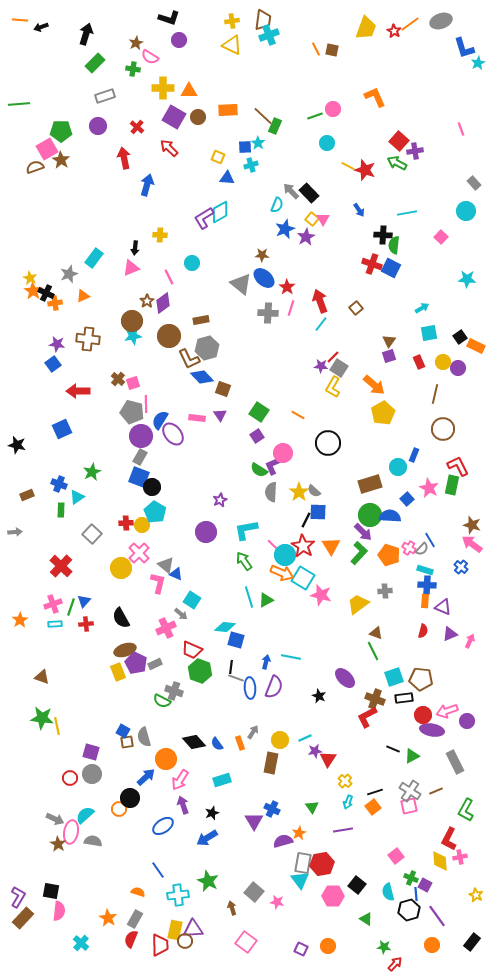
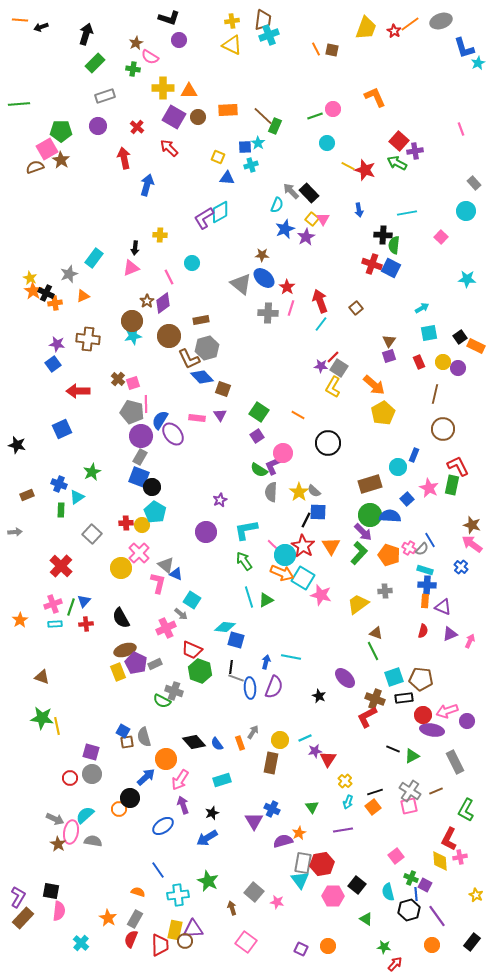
blue arrow at (359, 210): rotated 24 degrees clockwise
